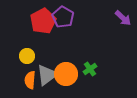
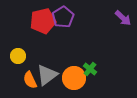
purple pentagon: rotated 10 degrees clockwise
red pentagon: rotated 15 degrees clockwise
yellow circle: moved 9 px left
green cross: rotated 16 degrees counterclockwise
orange circle: moved 8 px right, 4 px down
orange semicircle: rotated 30 degrees counterclockwise
